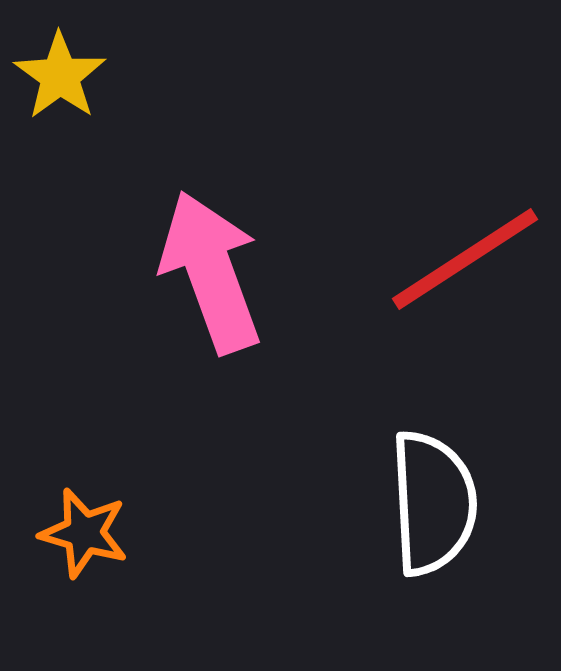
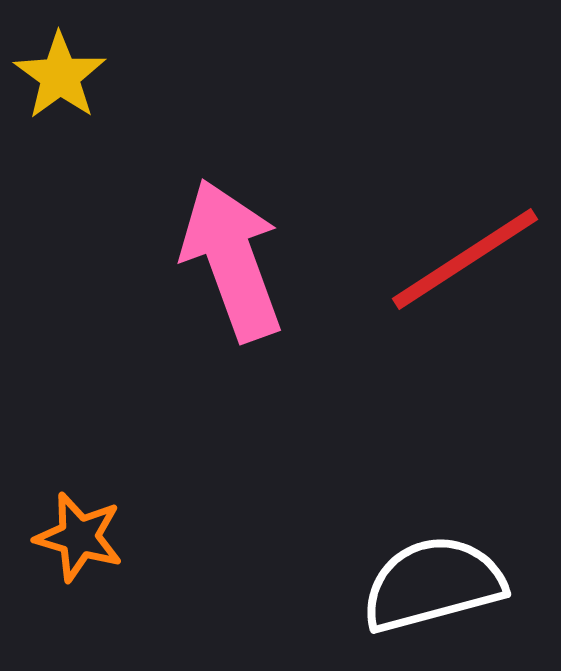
pink arrow: moved 21 px right, 12 px up
white semicircle: moved 81 px down; rotated 102 degrees counterclockwise
orange star: moved 5 px left, 4 px down
